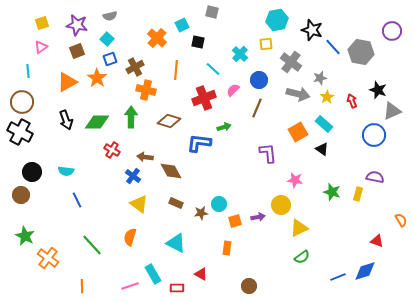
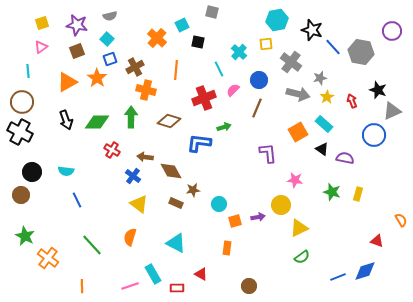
cyan cross at (240, 54): moved 1 px left, 2 px up
cyan line at (213, 69): moved 6 px right; rotated 21 degrees clockwise
purple semicircle at (375, 177): moved 30 px left, 19 px up
brown star at (201, 213): moved 8 px left, 23 px up
